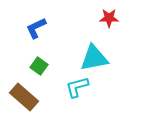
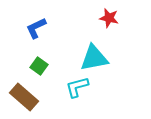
red star: rotated 12 degrees clockwise
